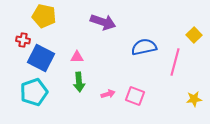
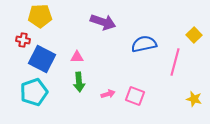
yellow pentagon: moved 4 px left; rotated 15 degrees counterclockwise
blue semicircle: moved 3 px up
blue square: moved 1 px right, 1 px down
yellow star: rotated 21 degrees clockwise
